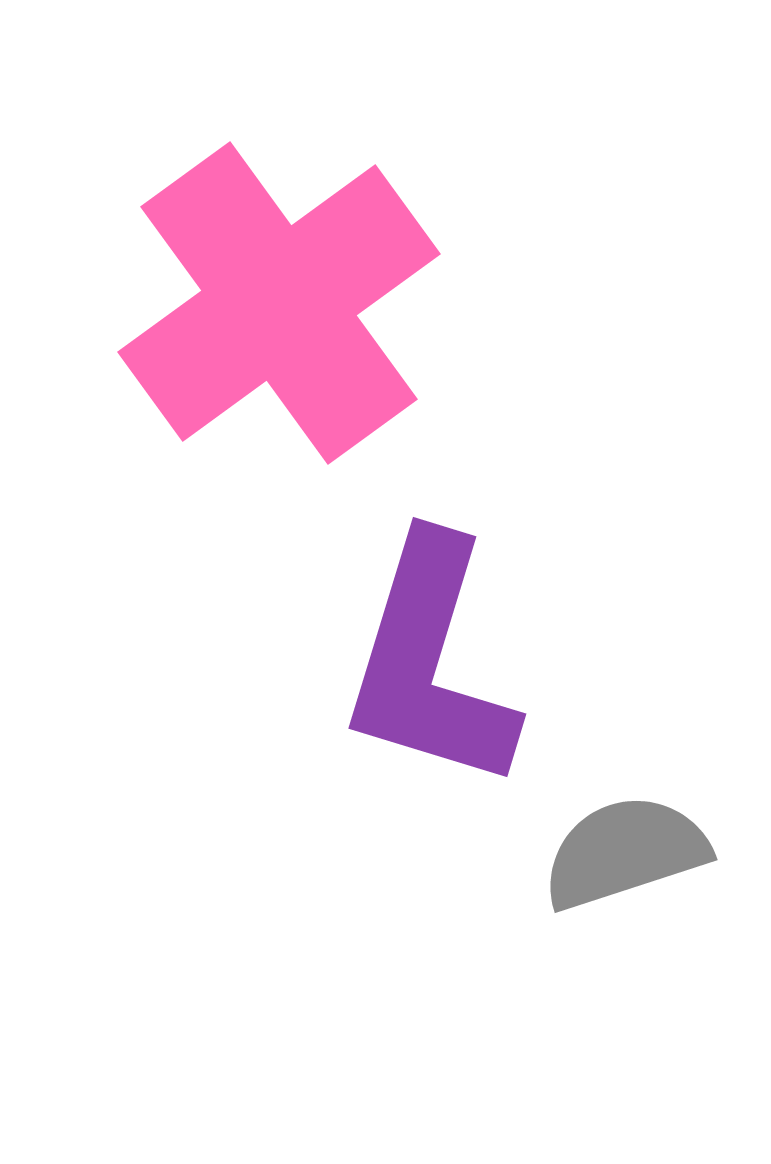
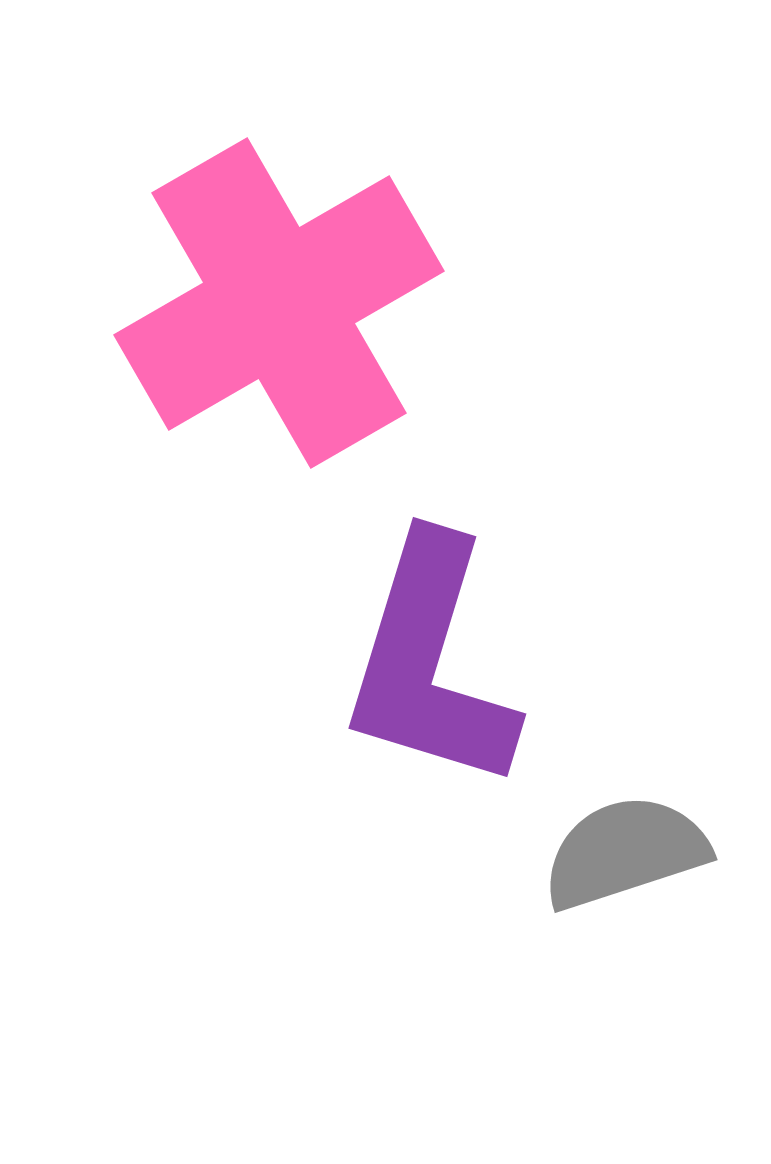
pink cross: rotated 6 degrees clockwise
